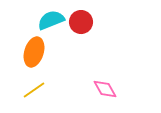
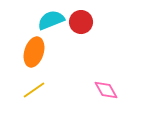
pink diamond: moved 1 px right, 1 px down
